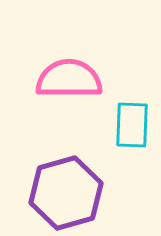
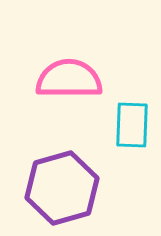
purple hexagon: moved 4 px left, 5 px up
